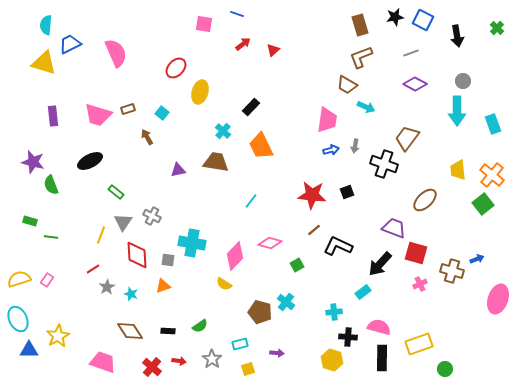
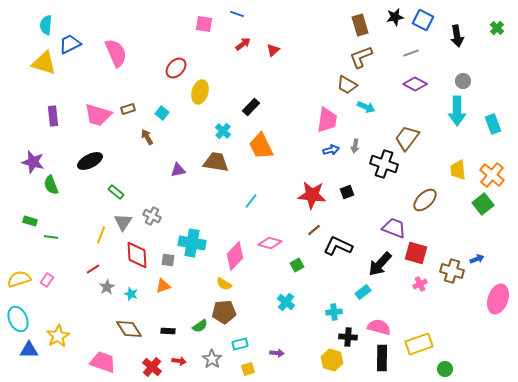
brown pentagon at (260, 312): moved 36 px left; rotated 20 degrees counterclockwise
brown diamond at (130, 331): moved 1 px left, 2 px up
